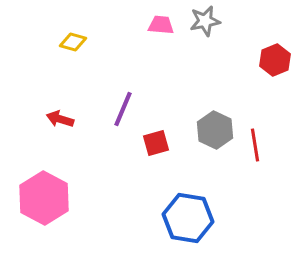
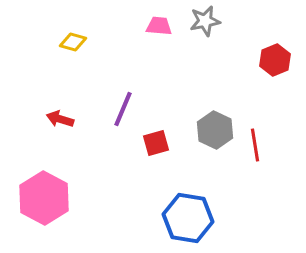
pink trapezoid: moved 2 px left, 1 px down
